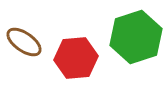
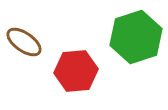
red hexagon: moved 13 px down
